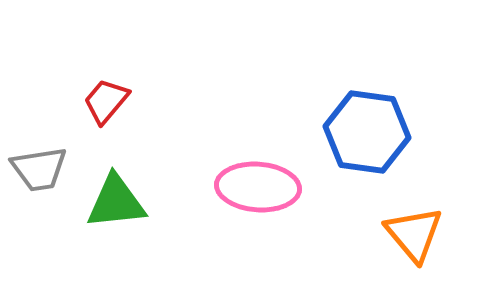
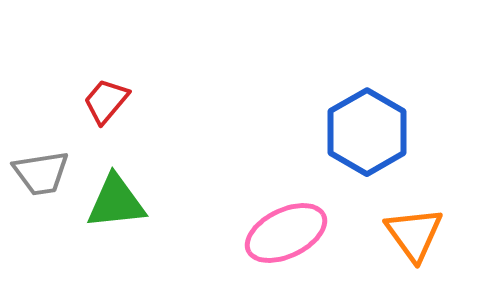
blue hexagon: rotated 22 degrees clockwise
gray trapezoid: moved 2 px right, 4 px down
pink ellipse: moved 28 px right, 46 px down; rotated 30 degrees counterclockwise
orange triangle: rotated 4 degrees clockwise
